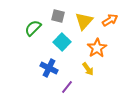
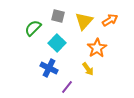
cyan square: moved 5 px left, 1 px down
